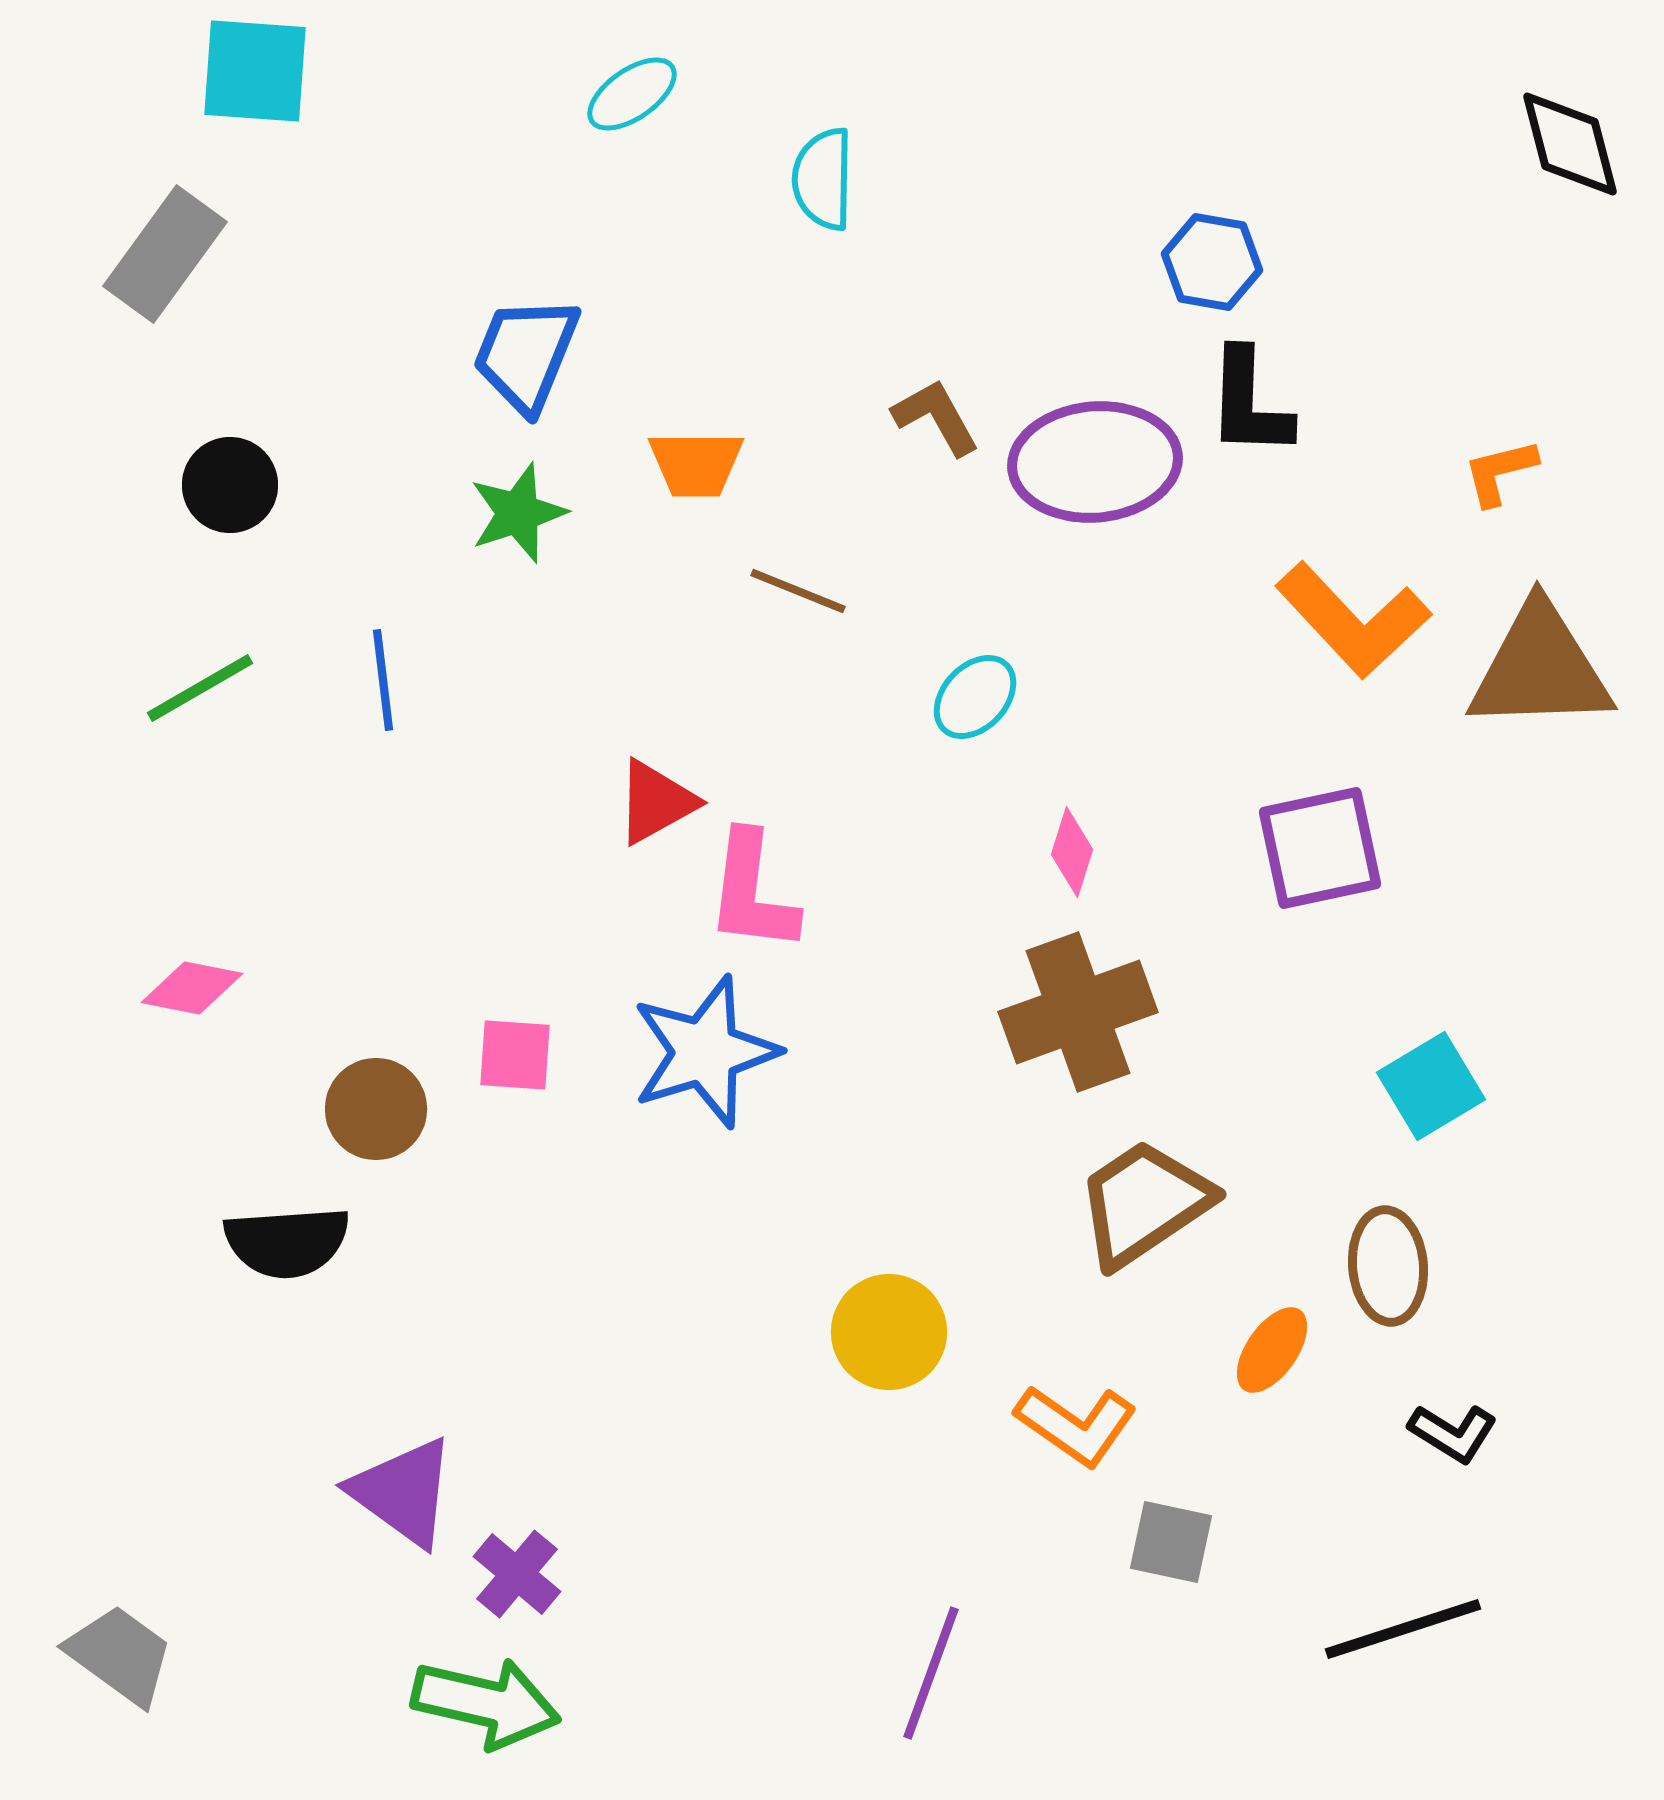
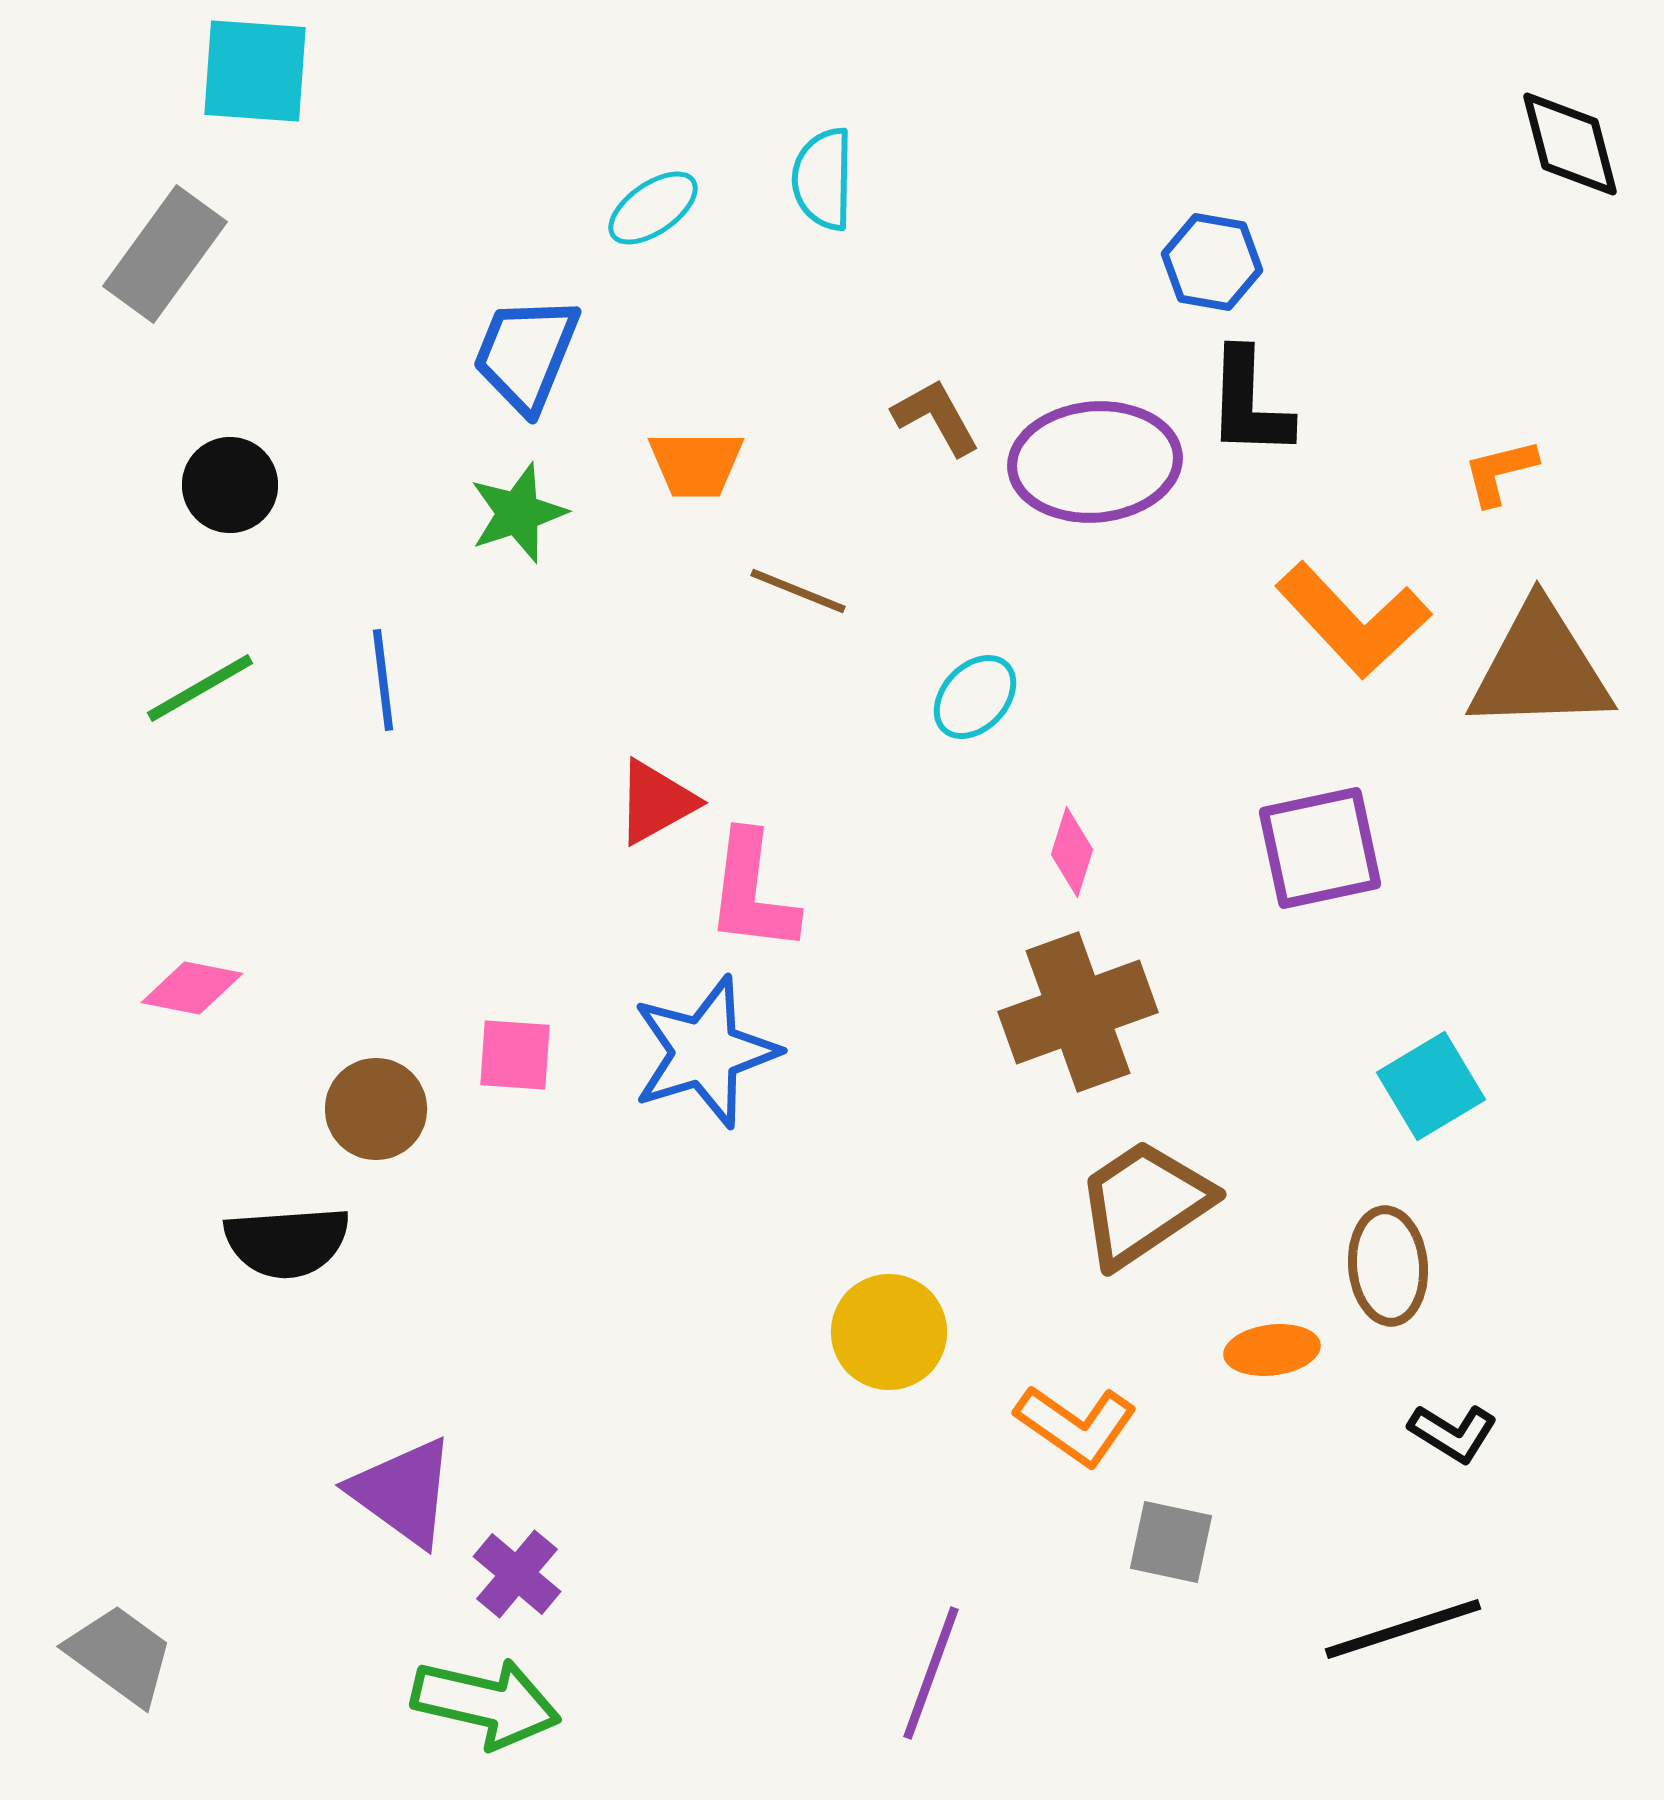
cyan ellipse at (632, 94): moved 21 px right, 114 px down
orange ellipse at (1272, 1350): rotated 48 degrees clockwise
